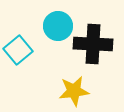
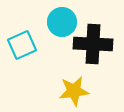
cyan circle: moved 4 px right, 4 px up
cyan square: moved 4 px right, 5 px up; rotated 16 degrees clockwise
